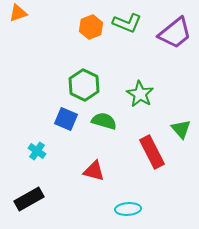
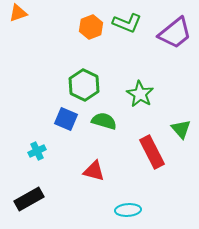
cyan cross: rotated 30 degrees clockwise
cyan ellipse: moved 1 px down
